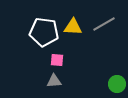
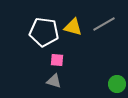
yellow triangle: rotated 12 degrees clockwise
gray triangle: rotated 21 degrees clockwise
